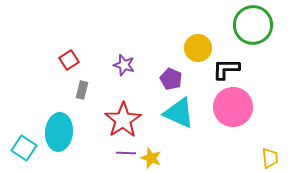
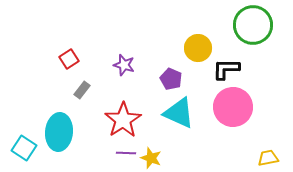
red square: moved 1 px up
gray rectangle: rotated 24 degrees clockwise
yellow trapezoid: moved 2 px left; rotated 95 degrees counterclockwise
